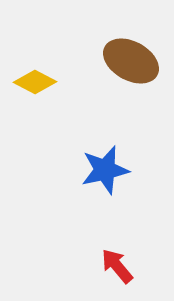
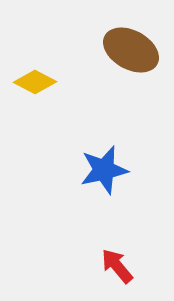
brown ellipse: moved 11 px up
blue star: moved 1 px left
